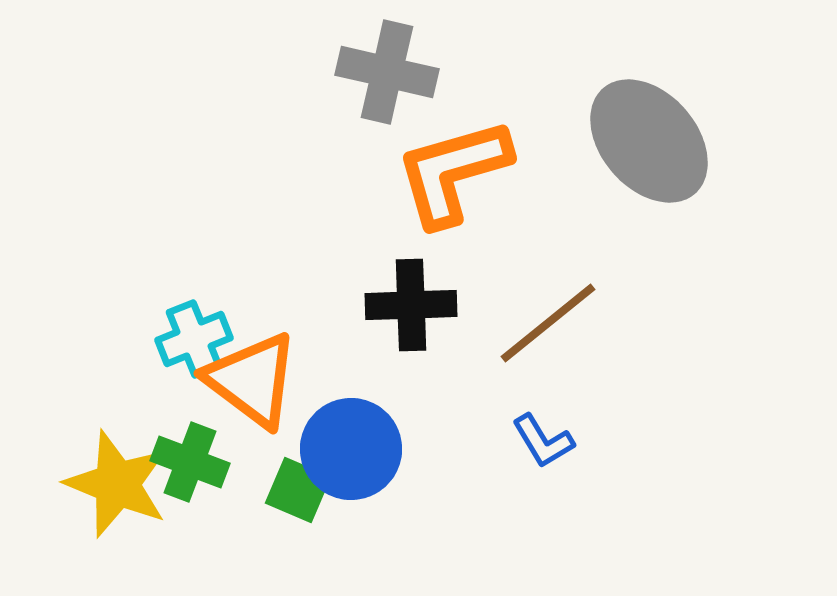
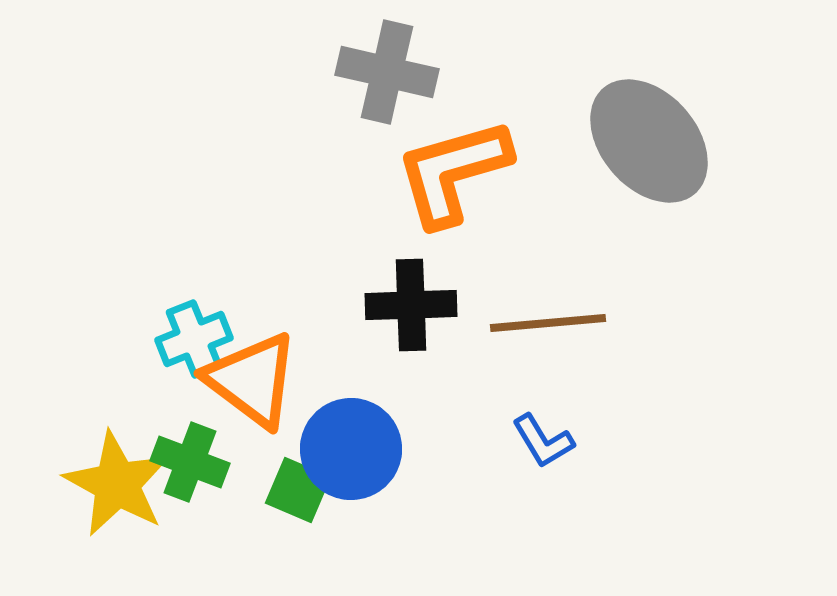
brown line: rotated 34 degrees clockwise
yellow star: rotated 7 degrees clockwise
